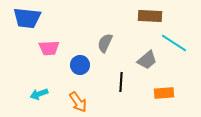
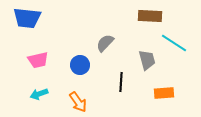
gray semicircle: rotated 18 degrees clockwise
pink trapezoid: moved 11 px left, 12 px down; rotated 10 degrees counterclockwise
gray trapezoid: rotated 65 degrees counterclockwise
